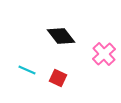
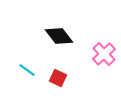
black diamond: moved 2 px left
cyan line: rotated 12 degrees clockwise
